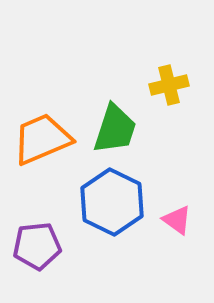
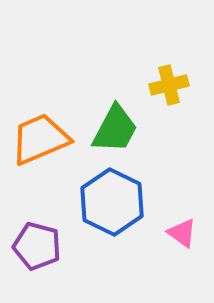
green trapezoid: rotated 10 degrees clockwise
orange trapezoid: moved 2 px left
pink triangle: moved 5 px right, 13 px down
purple pentagon: rotated 21 degrees clockwise
